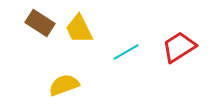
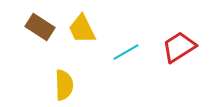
brown rectangle: moved 4 px down
yellow trapezoid: moved 3 px right
yellow semicircle: rotated 108 degrees clockwise
